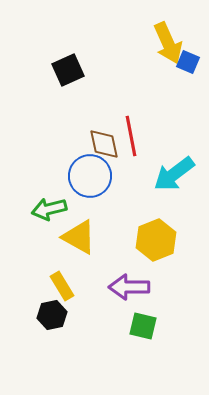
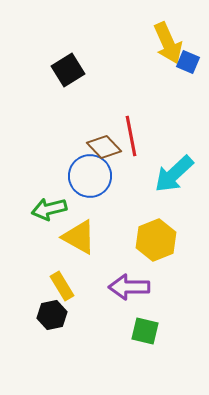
black square: rotated 8 degrees counterclockwise
brown diamond: moved 3 px down; rotated 32 degrees counterclockwise
cyan arrow: rotated 6 degrees counterclockwise
green square: moved 2 px right, 5 px down
